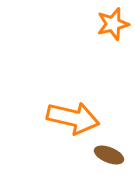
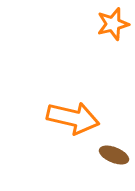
brown ellipse: moved 5 px right
